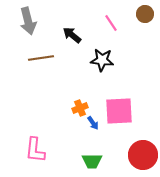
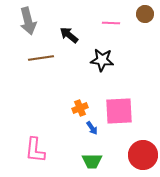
pink line: rotated 54 degrees counterclockwise
black arrow: moved 3 px left
blue arrow: moved 1 px left, 5 px down
